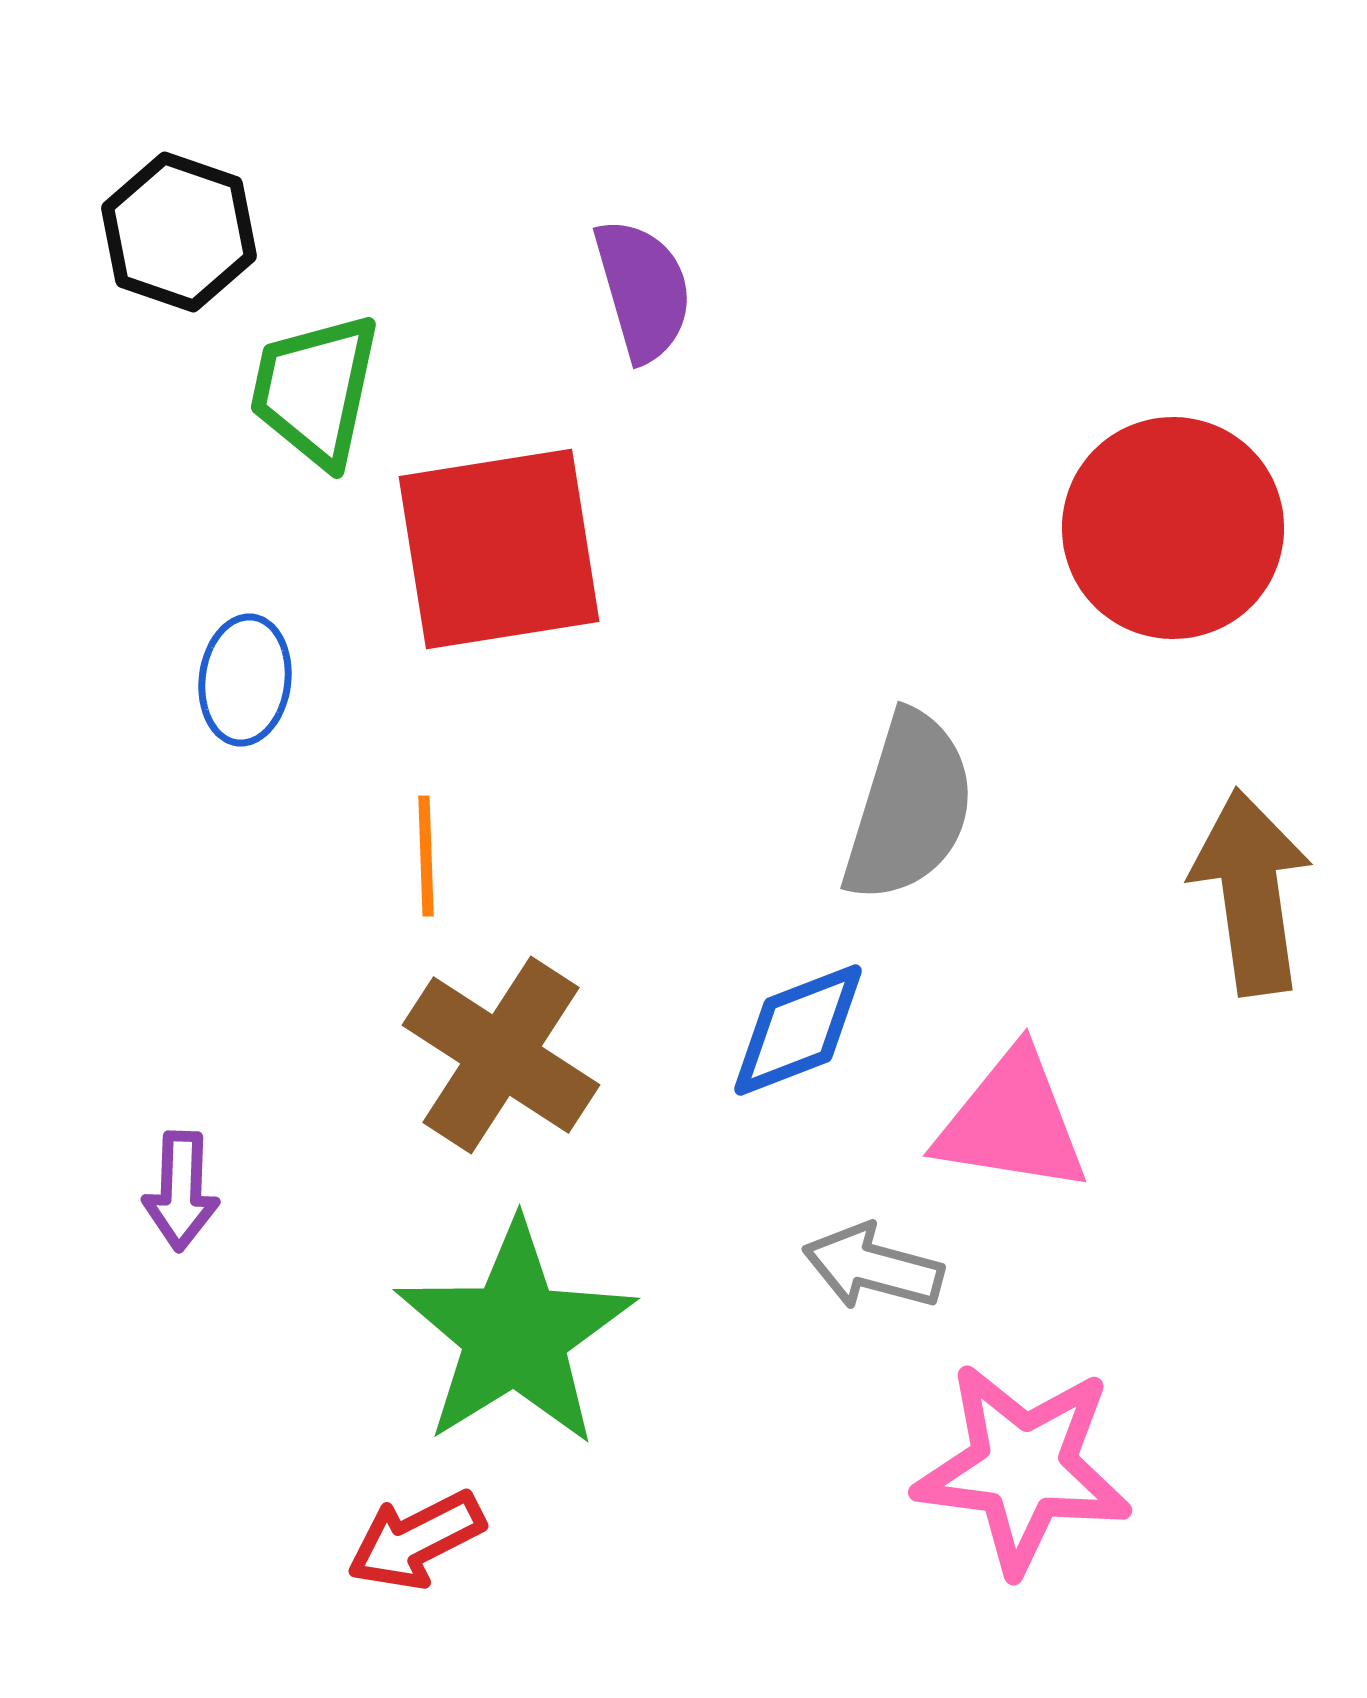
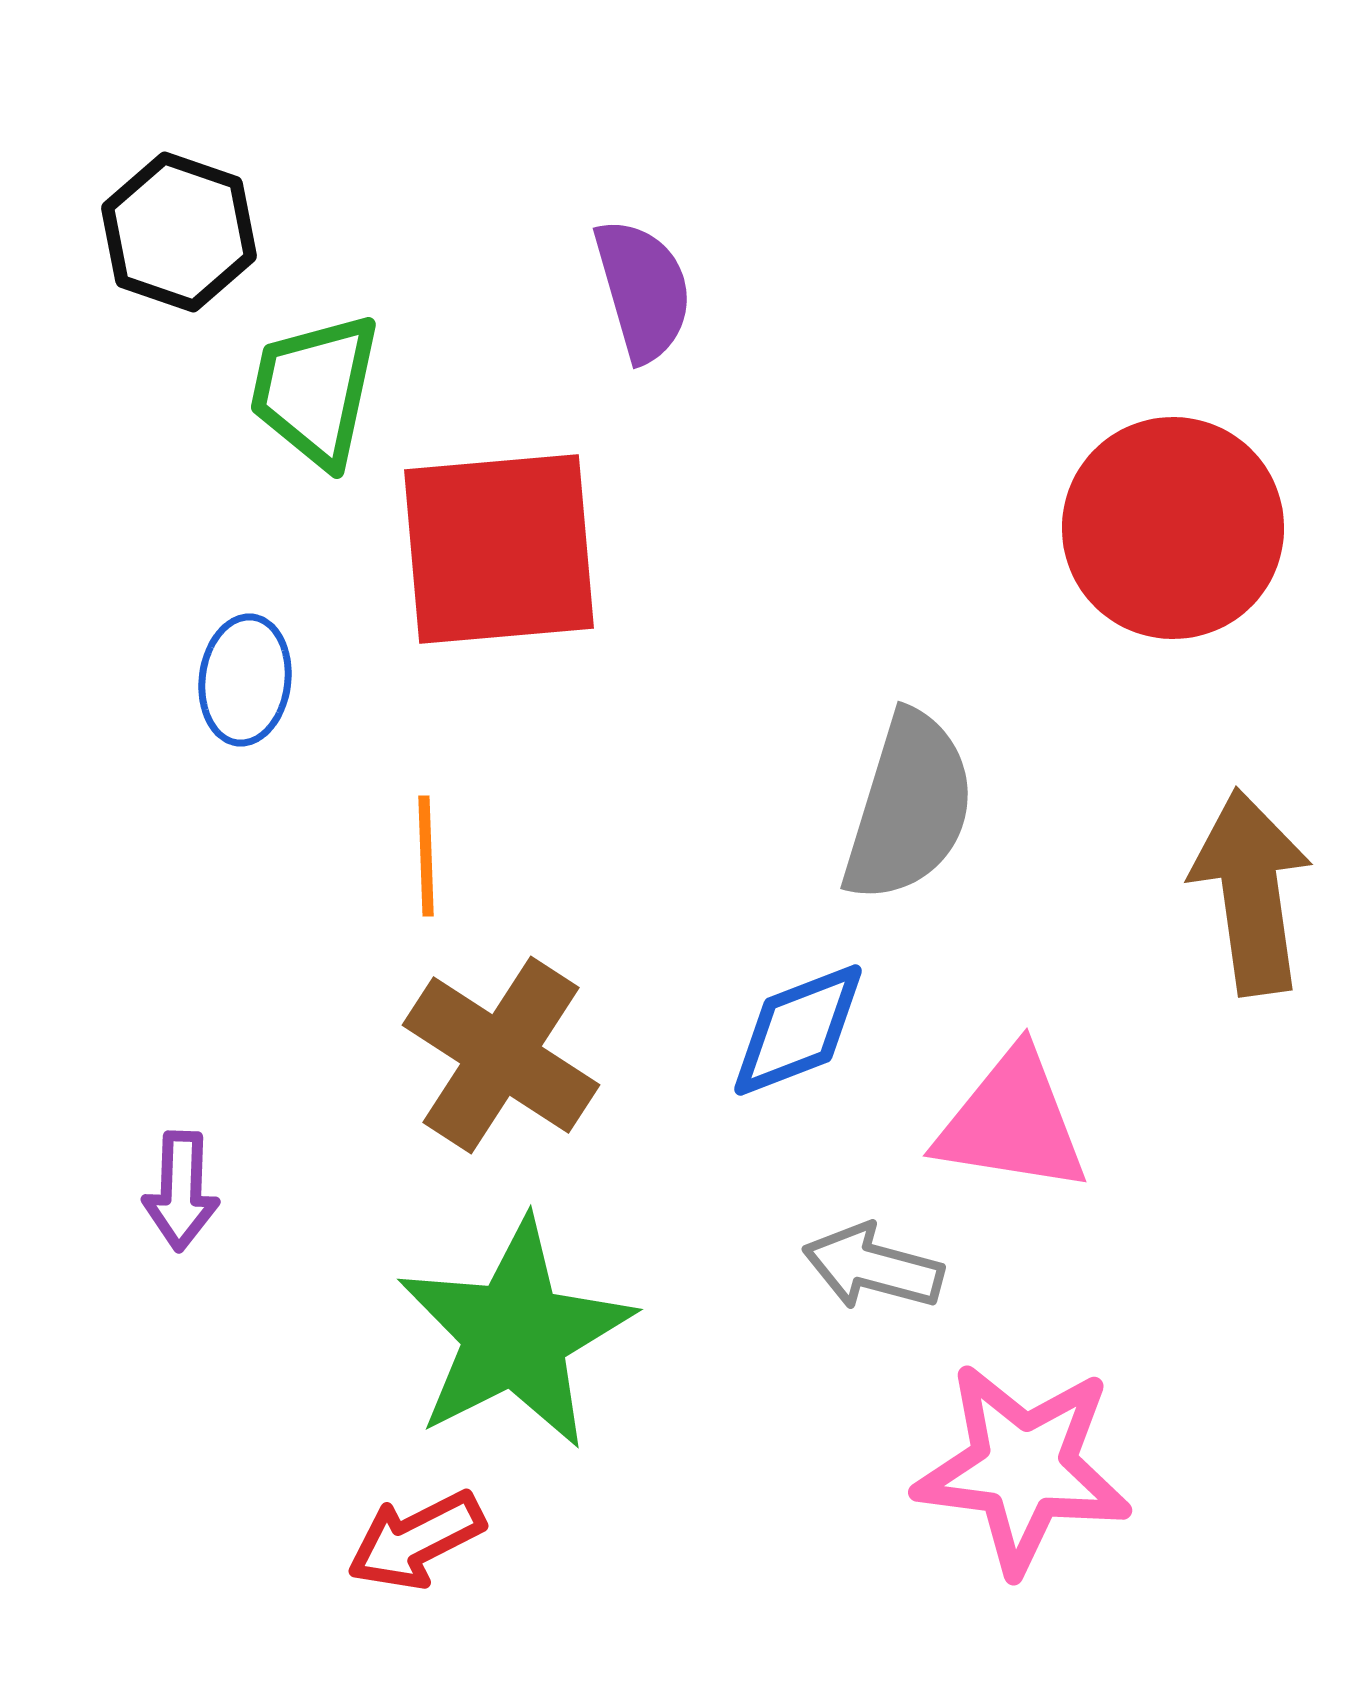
red square: rotated 4 degrees clockwise
green star: rotated 5 degrees clockwise
